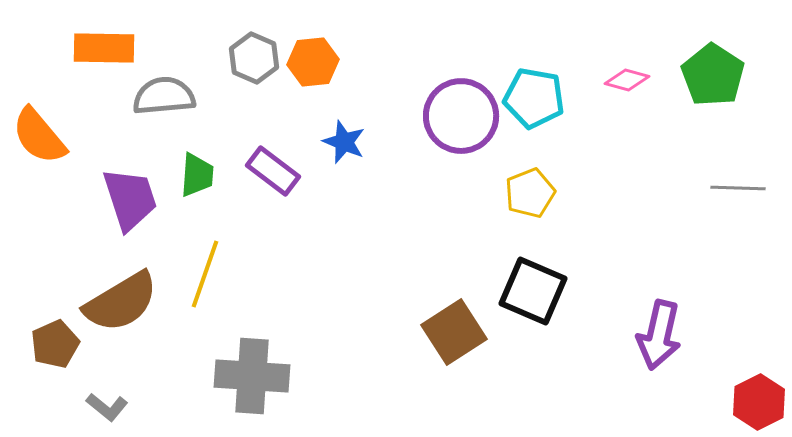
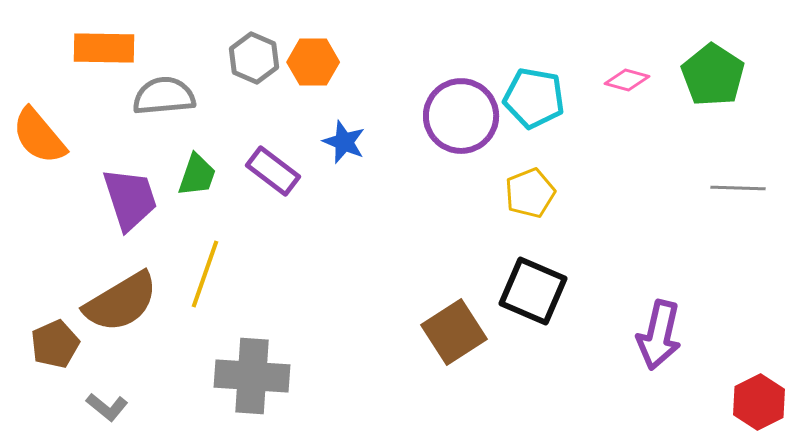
orange hexagon: rotated 6 degrees clockwise
green trapezoid: rotated 15 degrees clockwise
